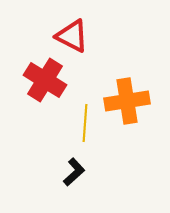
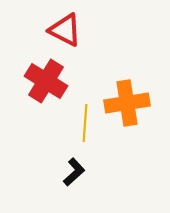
red triangle: moved 7 px left, 6 px up
red cross: moved 1 px right, 1 px down
orange cross: moved 2 px down
